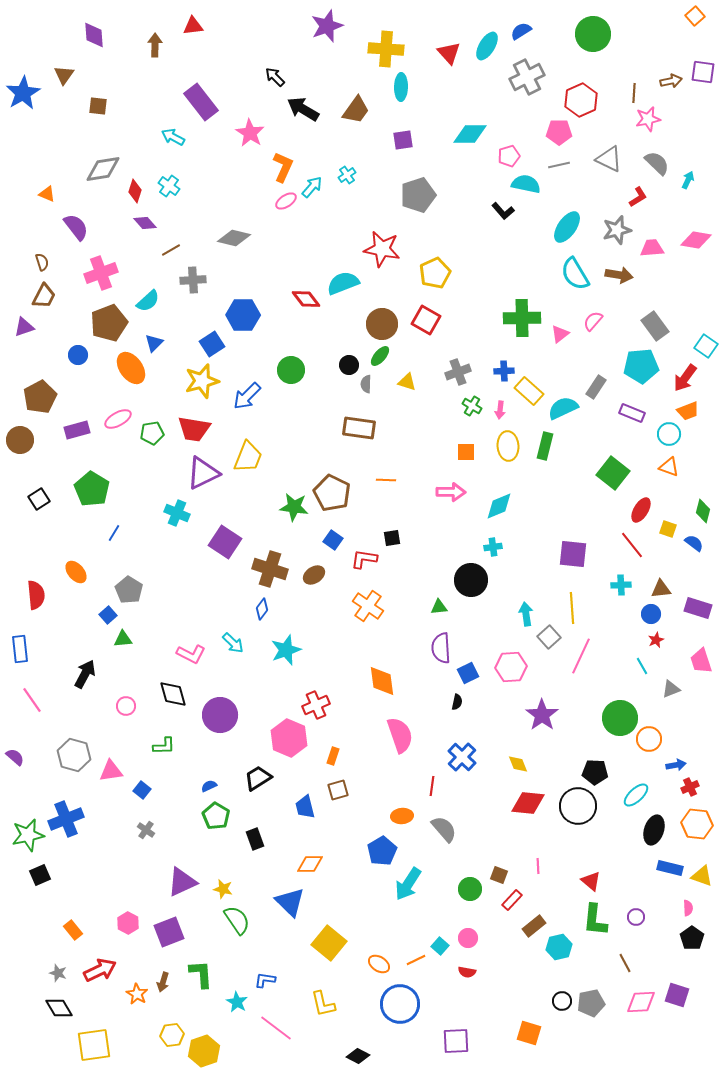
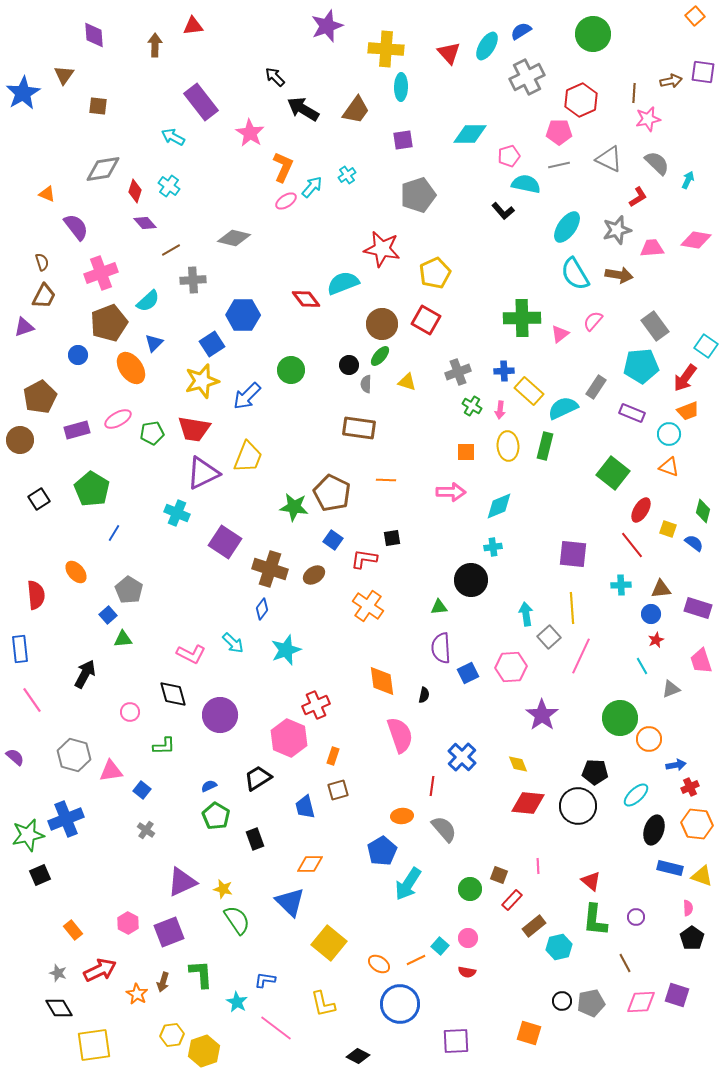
black semicircle at (457, 702): moved 33 px left, 7 px up
pink circle at (126, 706): moved 4 px right, 6 px down
